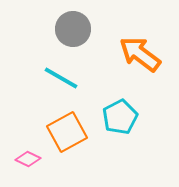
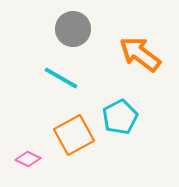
orange square: moved 7 px right, 3 px down
